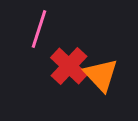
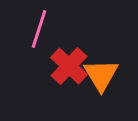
orange triangle: rotated 12 degrees clockwise
